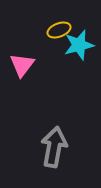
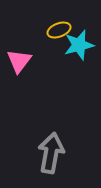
pink triangle: moved 3 px left, 4 px up
gray arrow: moved 3 px left, 6 px down
